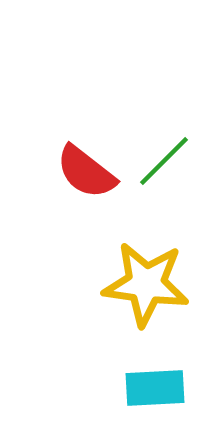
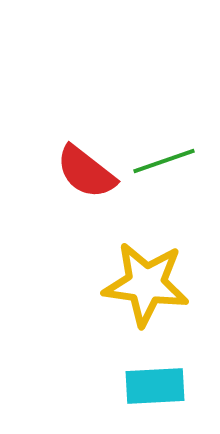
green line: rotated 26 degrees clockwise
cyan rectangle: moved 2 px up
